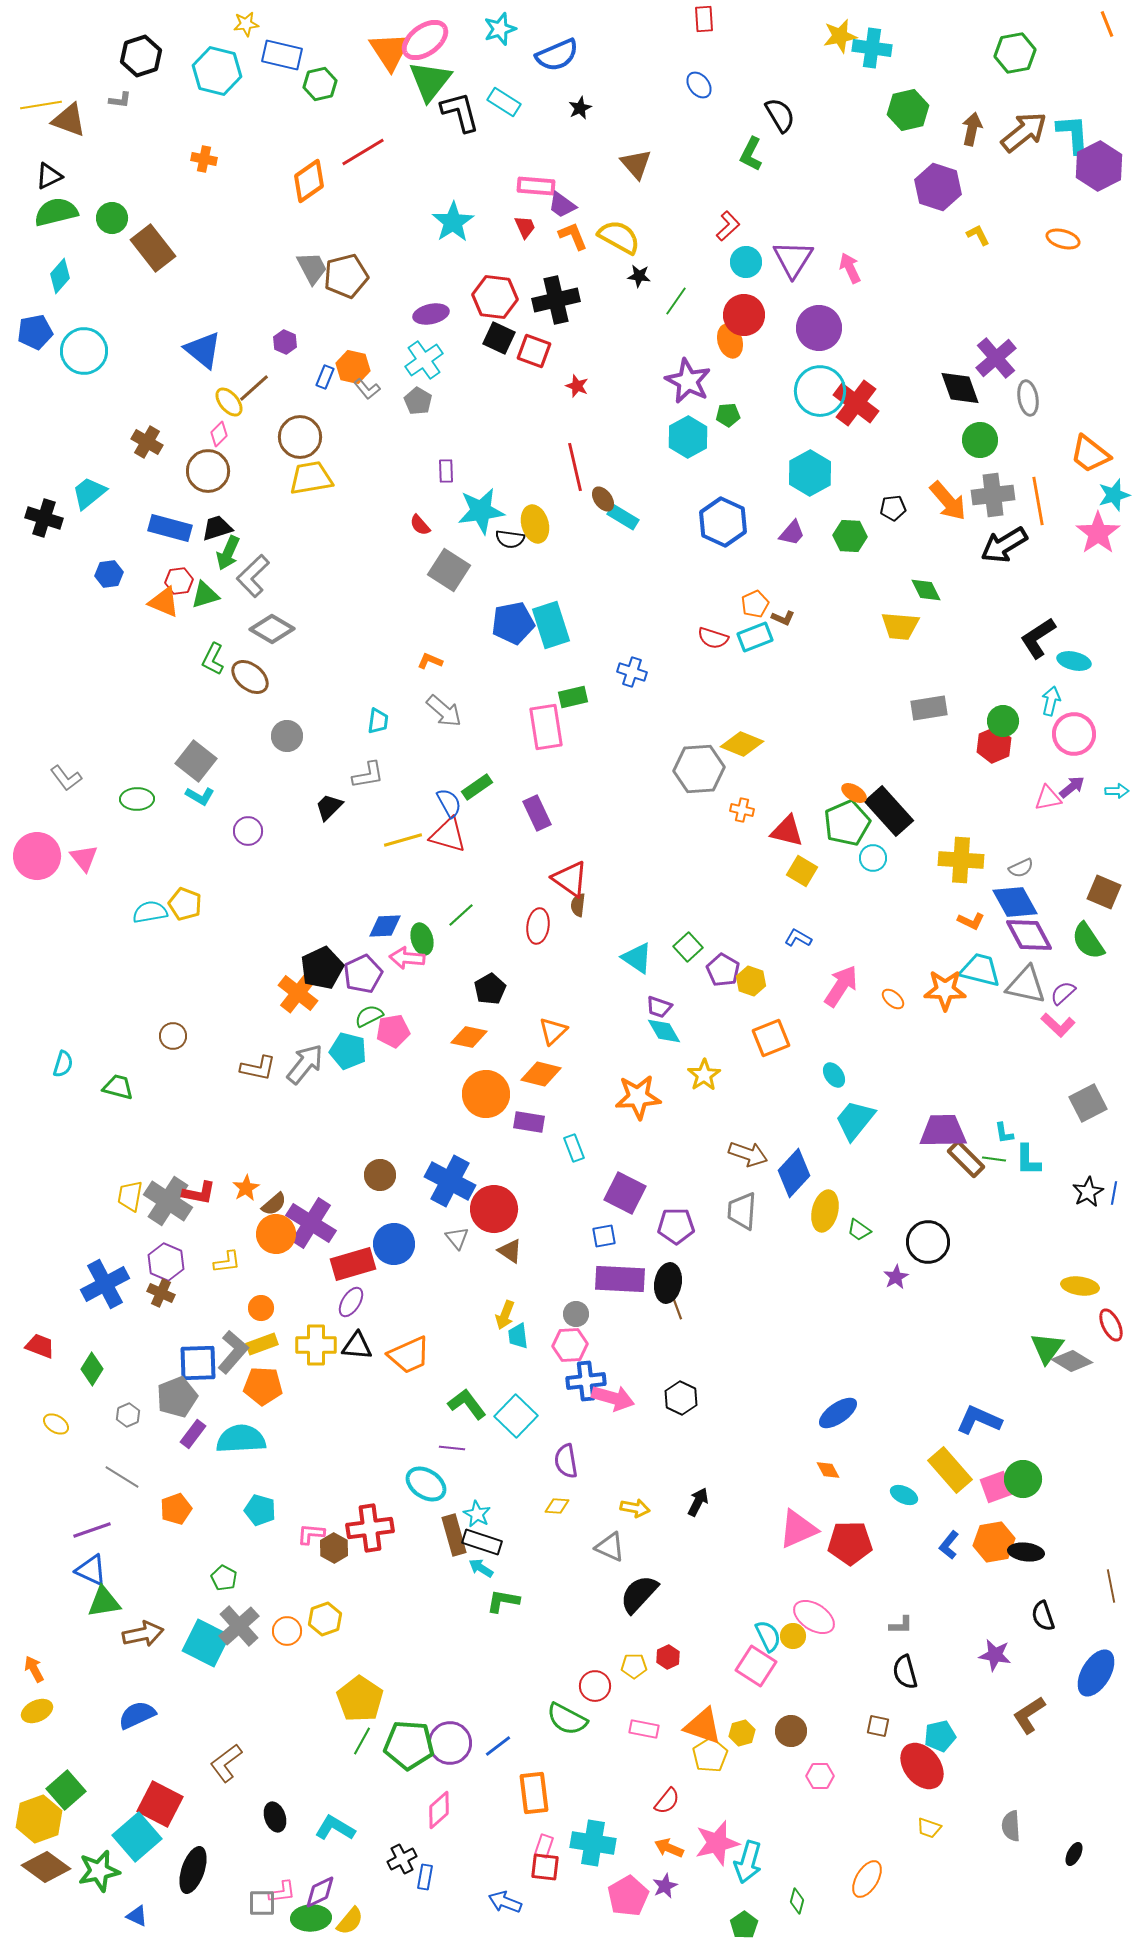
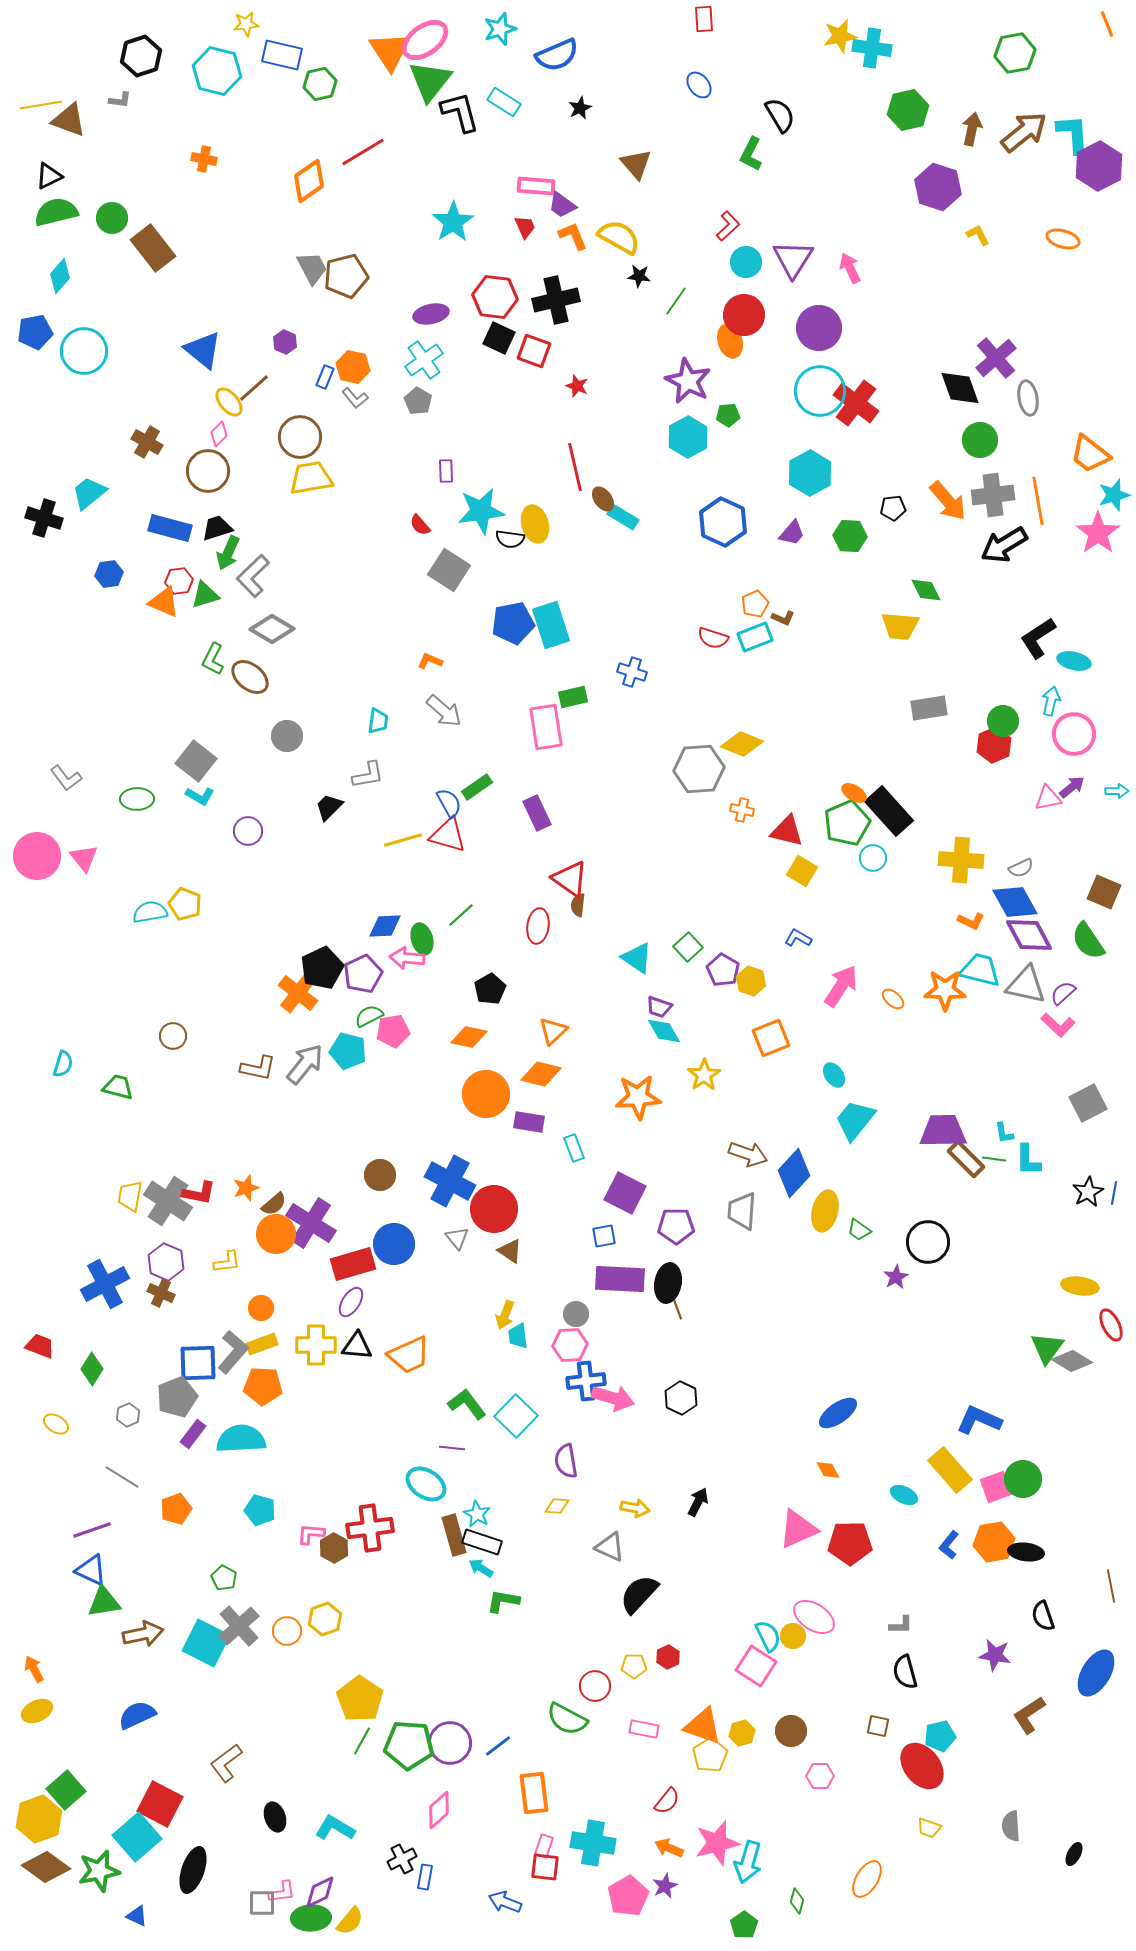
gray L-shape at (367, 389): moved 12 px left, 9 px down
orange star at (246, 1188): rotated 12 degrees clockwise
